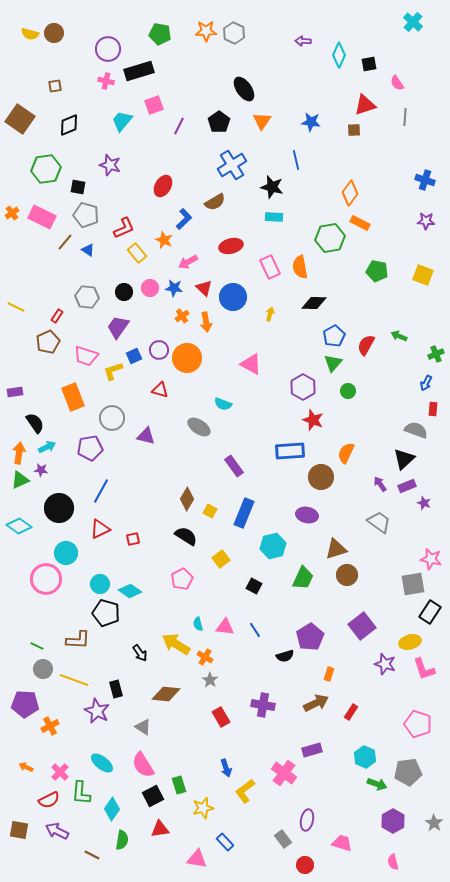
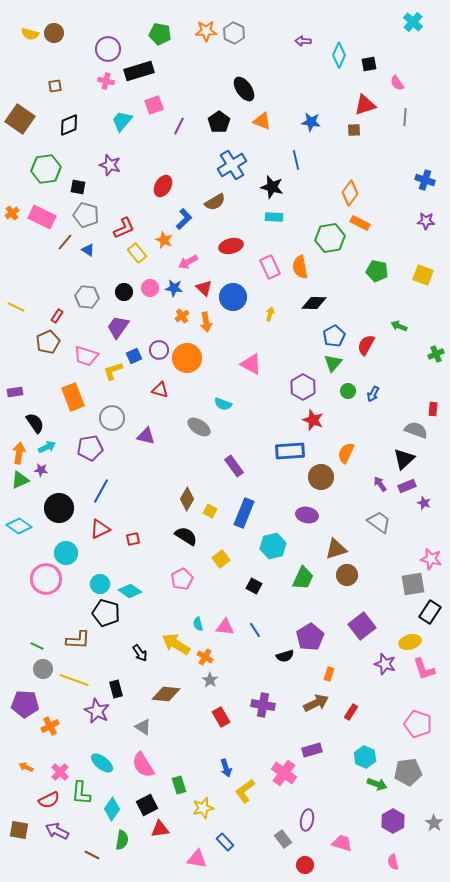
orange triangle at (262, 121): rotated 42 degrees counterclockwise
green arrow at (399, 336): moved 10 px up
blue arrow at (426, 383): moved 53 px left, 11 px down
black square at (153, 796): moved 6 px left, 9 px down
